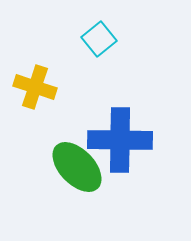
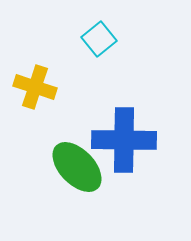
blue cross: moved 4 px right
